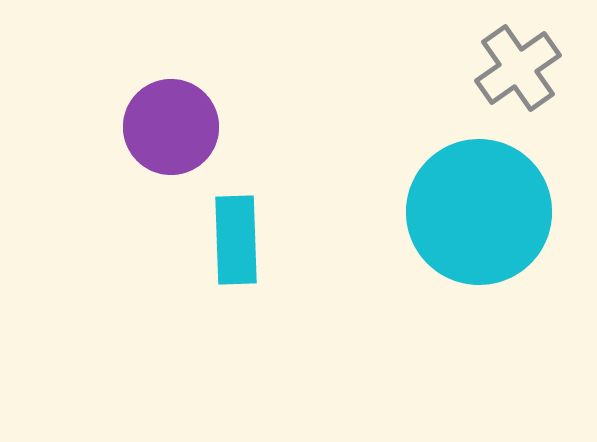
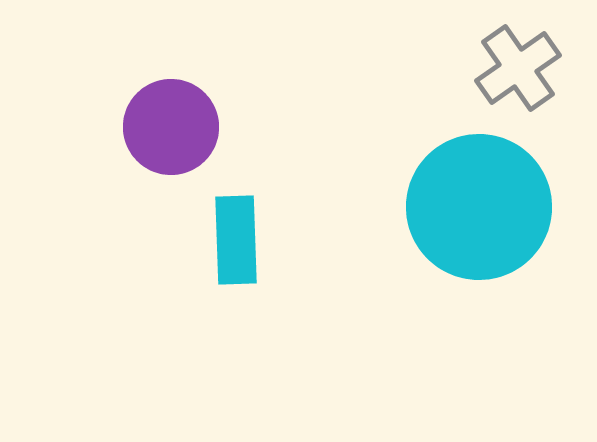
cyan circle: moved 5 px up
